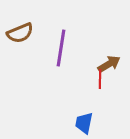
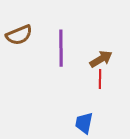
brown semicircle: moved 1 px left, 2 px down
purple line: rotated 9 degrees counterclockwise
brown arrow: moved 8 px left, 5 px up
